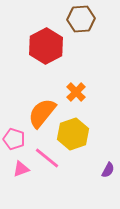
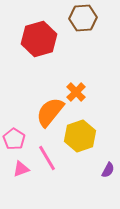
brown hexagon: moved 2 px right, 1 px up
red hexagon: moved 7 px left, 7 px up; rotated 12 degrees clockwise
orange semicircle: moved 8 px right, 1 px up
yellow hexagon: moved 7 px right, 2 px down
pink pentagon: rotated 15 degrees clockwise
pink line: rotated 20 degrees clockwise
